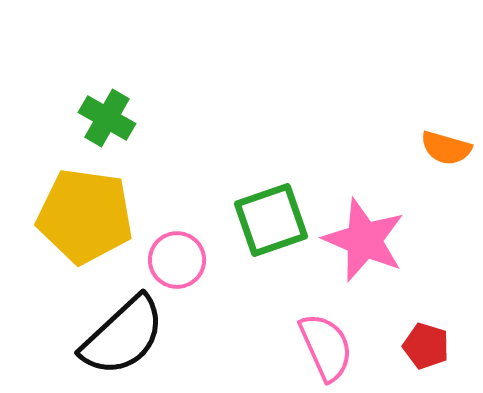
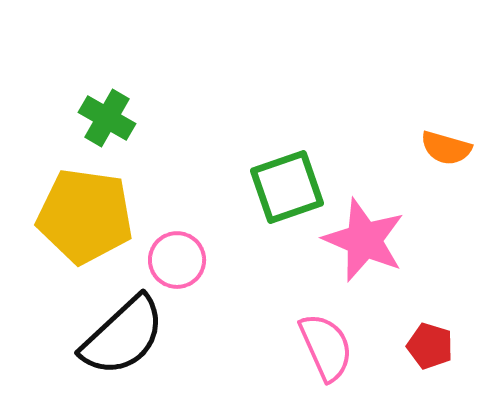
green square: moved 16 px right, 33 px up
red pentagon: moved 4 px right
